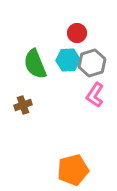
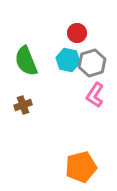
cyan hexagon: rotated 15 degrees clockwise
green semicircle: moved 9 px left, 3 px up
orange pentagon: moved 8 px right, 3 px up
